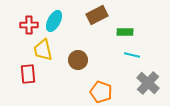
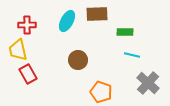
brown rectangle: moved 1 px up; rotated 25 degrees clockwise
cyan ellipse: moved 13 px right
red cross: moved 2 px left
yellow trapezoid: moved 25 px left
red rectangle: rotated 24 degrees counterclockwise
